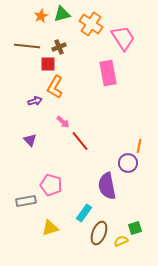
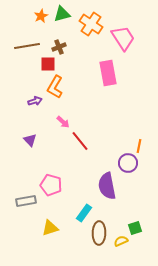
brown line: rotated 15 degrees counterclockwise
brown ellipse: rotated 20 degrees counterclockwise
